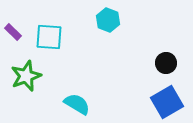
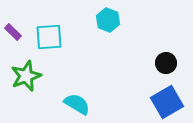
cyan square: rotated 8 degrees counterclockwise
